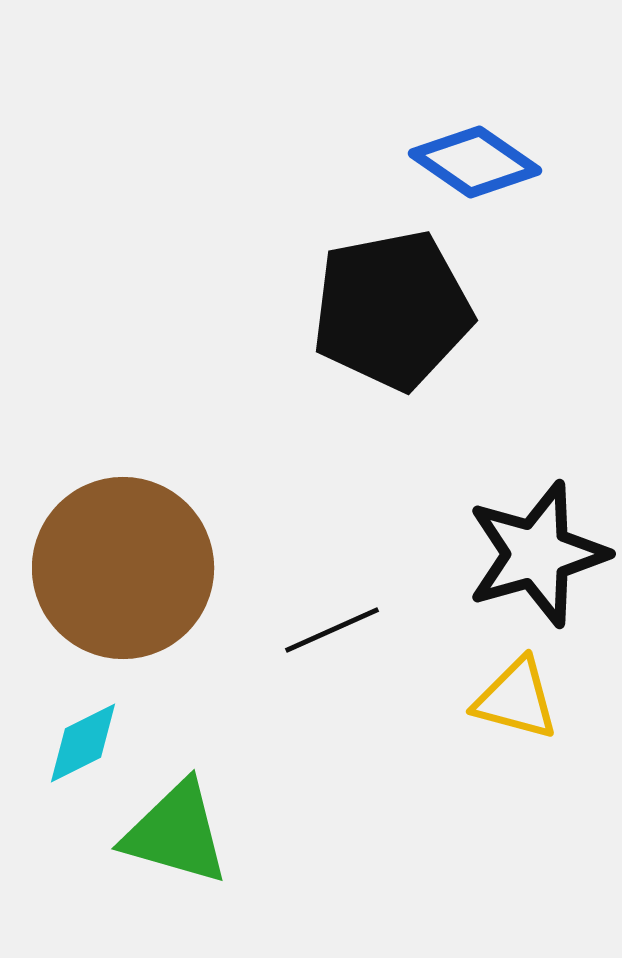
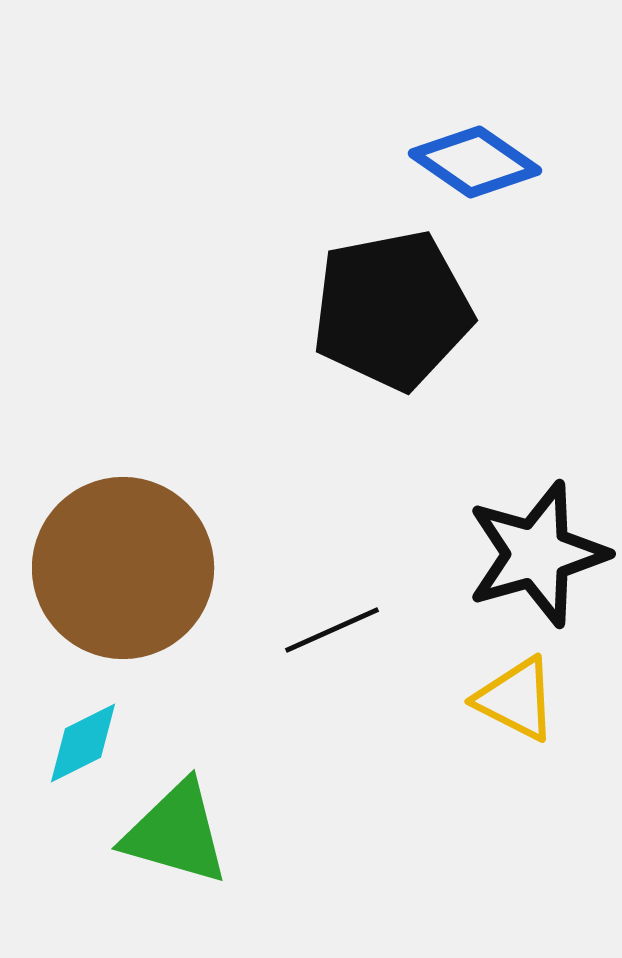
yellow triangle: rotated 12 degrees clockwise
